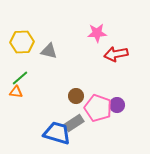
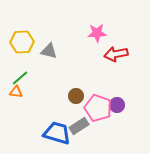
gray rectangle: moved 5 px right, 3 px down
